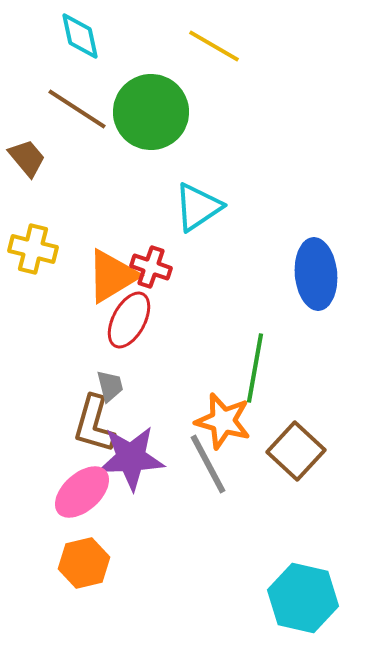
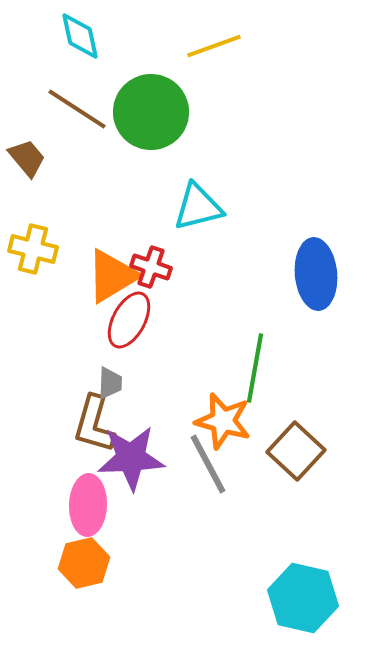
yellow line: rotated 50 degrees counterclockwise
cyan triangle: rotated 20 degrees clockwise
gray trapezoid: moved 3 px up; rotated 16 degrees clockwise
pink ellipse: moved 6 px right, 13 px down; rotated 46 degrees counterclockwise
